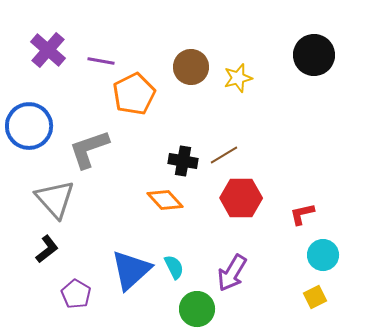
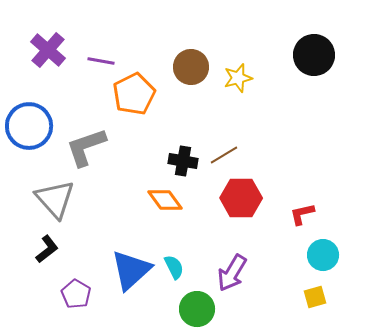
gray L-shape: moved 3 px left, 2 px up
orange diamond: rotated 6 degrees clockwise
yellow square: rotated 10 degrees clockwise
